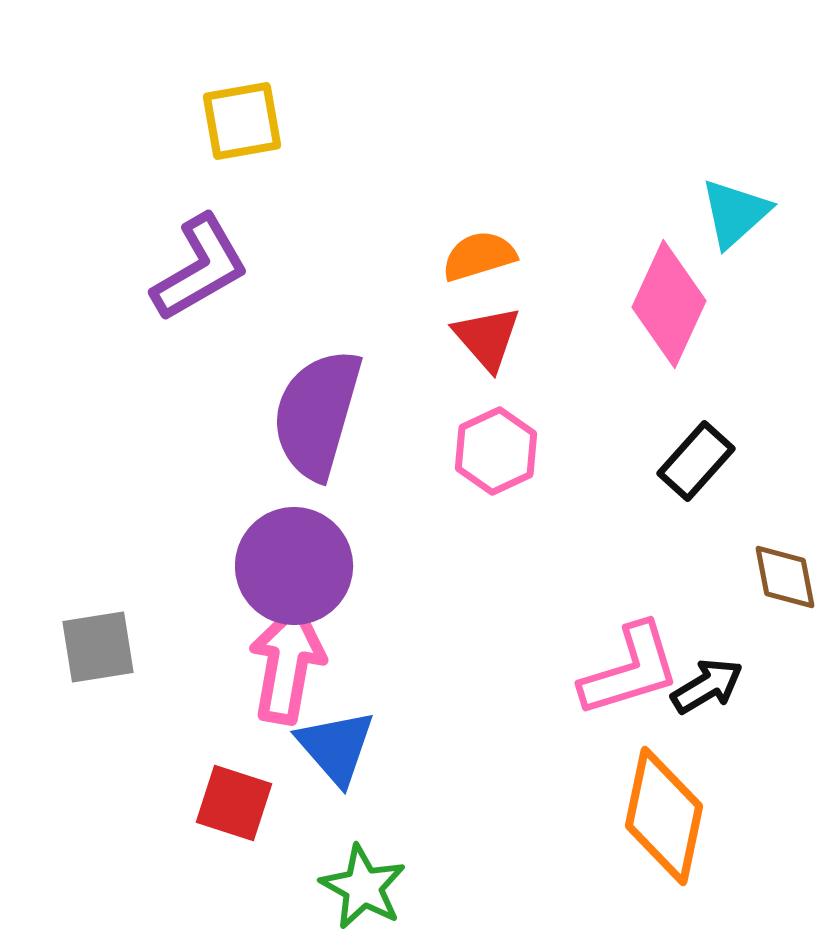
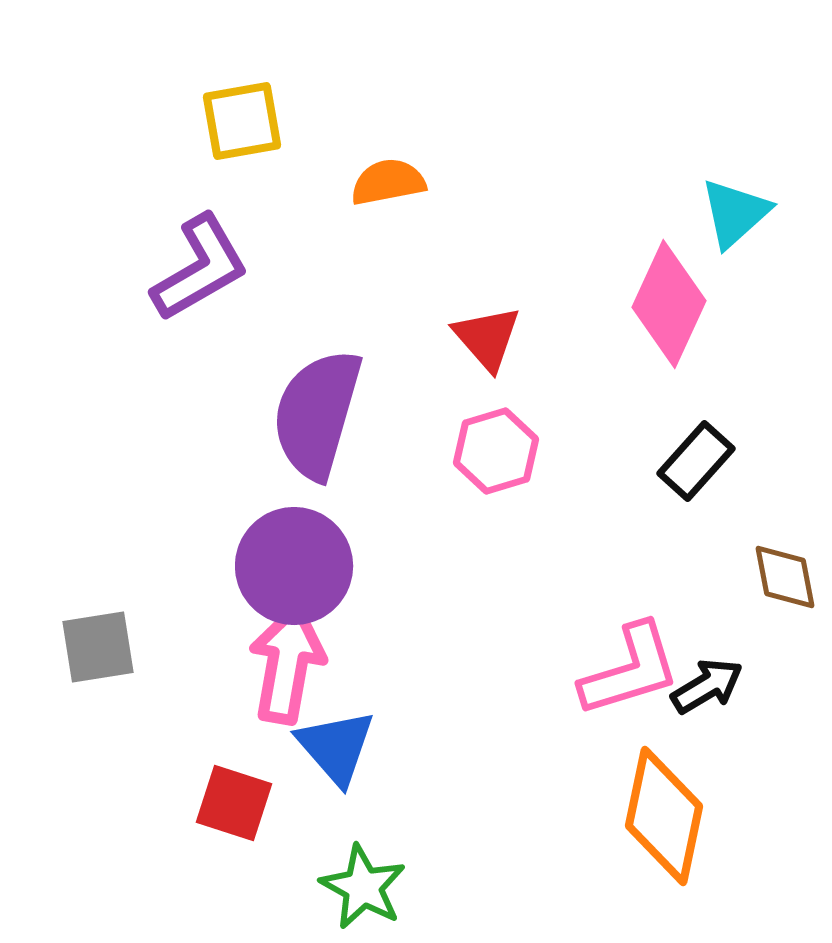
orange semicircle: moved 91 px left, 74 px up; rotated 6 degrees clockwise
pink hexagon: rotated 8 degrees clockwise
